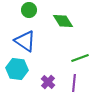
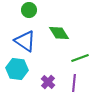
green diamond: moved 4 px left, 12 px down
